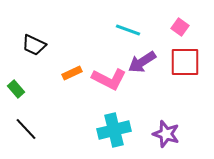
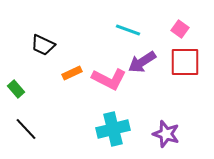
pink square: moved 2 px down
black trapezoid: moved 9 px right
cyan cross: moved 1 px left, 1 px up
